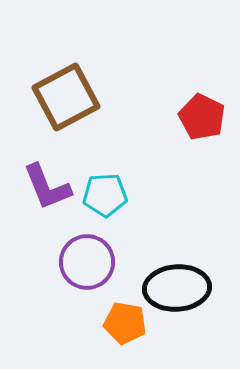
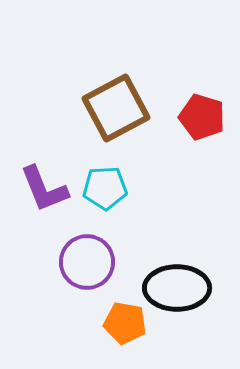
brown square: moved 50 px right, 11 px down
red pentagon: rotated 9 degrees counterclockwise
purple L-shape: moved 3 px left, 2 px down
cyan pentagon: moved 7 px up
black ellipse: rotated 4 degrees clockwise
